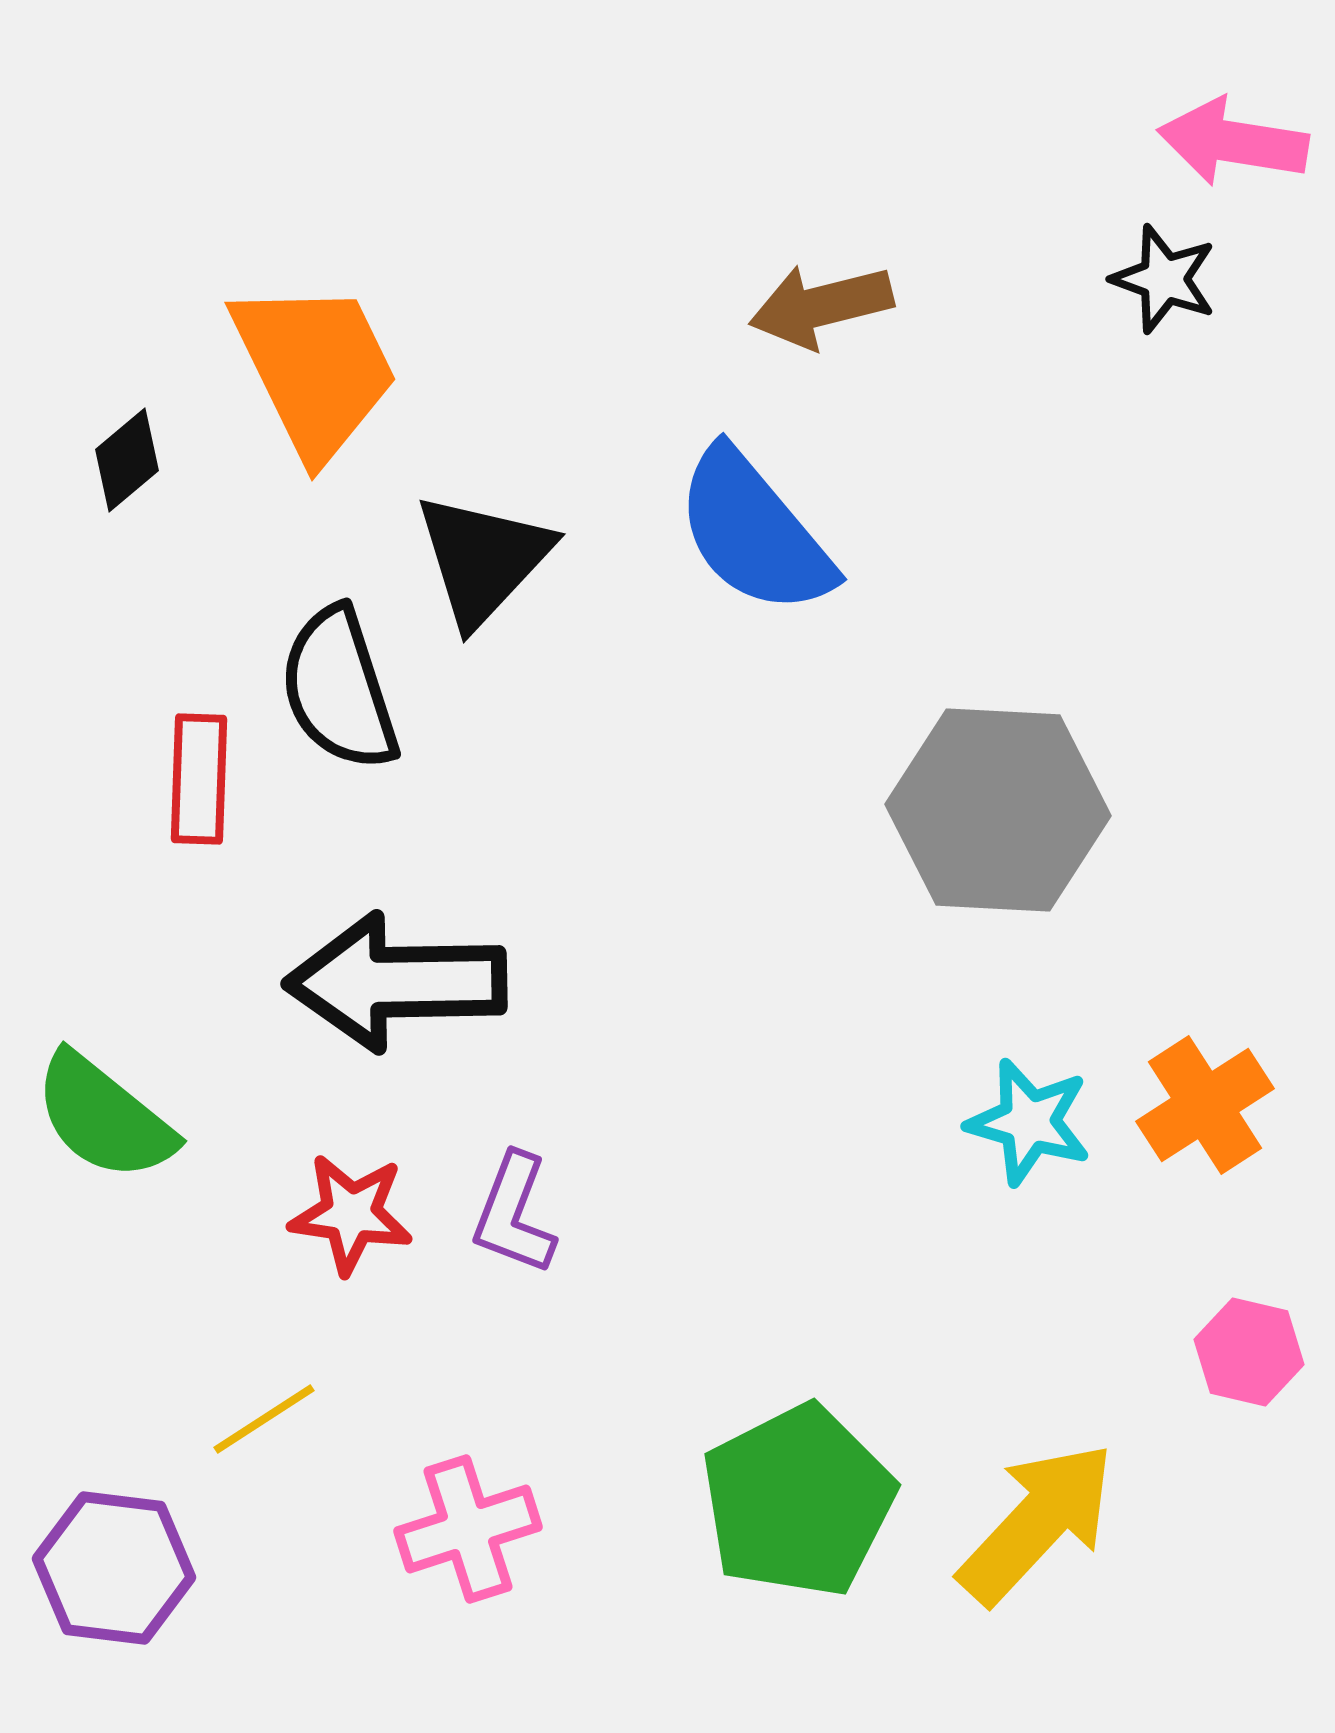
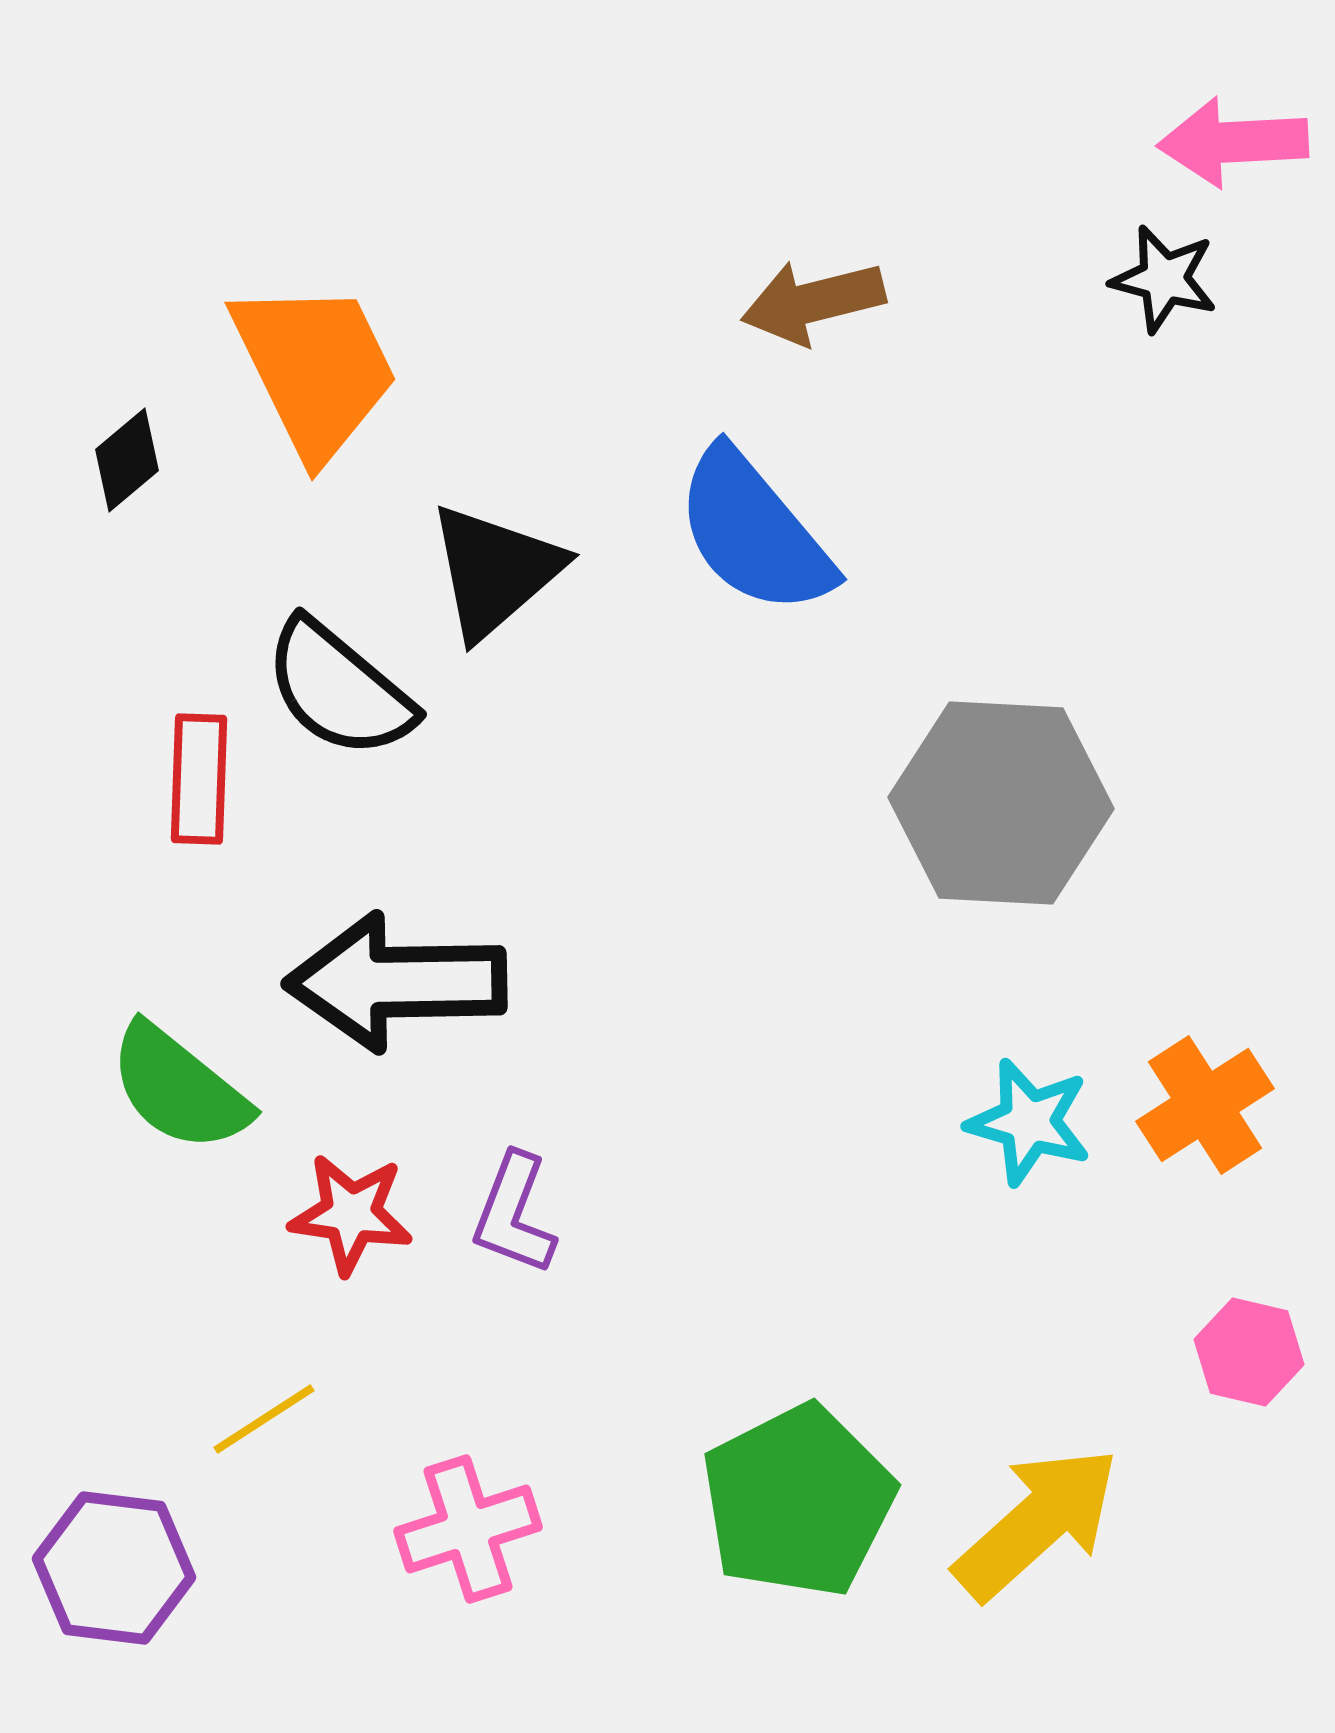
pink arrow: rotated 12 degrees counterclockwise
black star: rotated 5 degrees counterclockwise
brown arrow: moved 8 px left, 4 px up
black triangle: moved 12 px right, 12 px down; rotated 6 degrees clockwise
black semicircle: rotated 32 degrees counterclockwise
gray hexagon: moved 3 px right, 7 px up
green semicircle: moved 75 px right, 29 px up
yellow arrow: rotated 5 degrees clockwise
